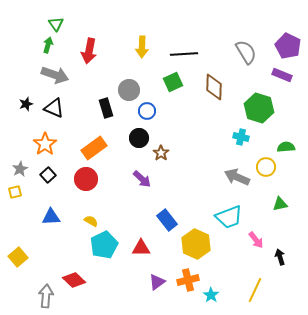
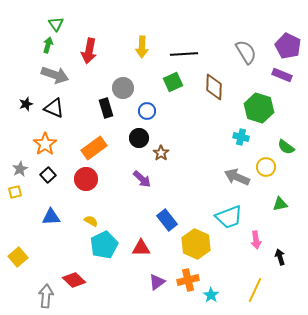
gray circle at (129, 90): moved 6 px left, 2 px up
green semicircle at (286, 147): rotated 138 degrees counterclockwise
pink arrow at (256, 240): rotated 30 degrees clockwise
